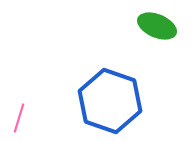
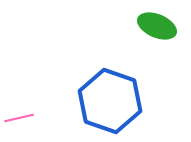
pink line: rotated 60 degrees clockwise
